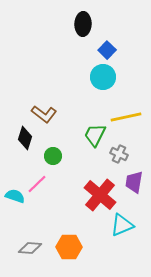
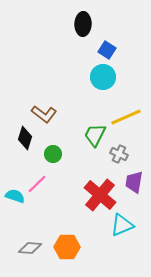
blue square: rotated 12 degrees counterclockwise
yellow line: rotated 12 degrees counterclockwise
green circle: moved 2 px up
orange hexagon: moved 2 px left
